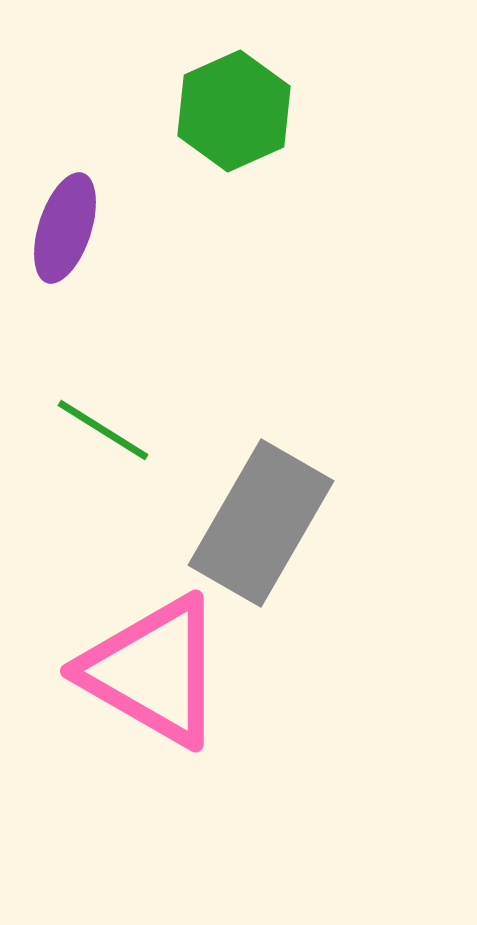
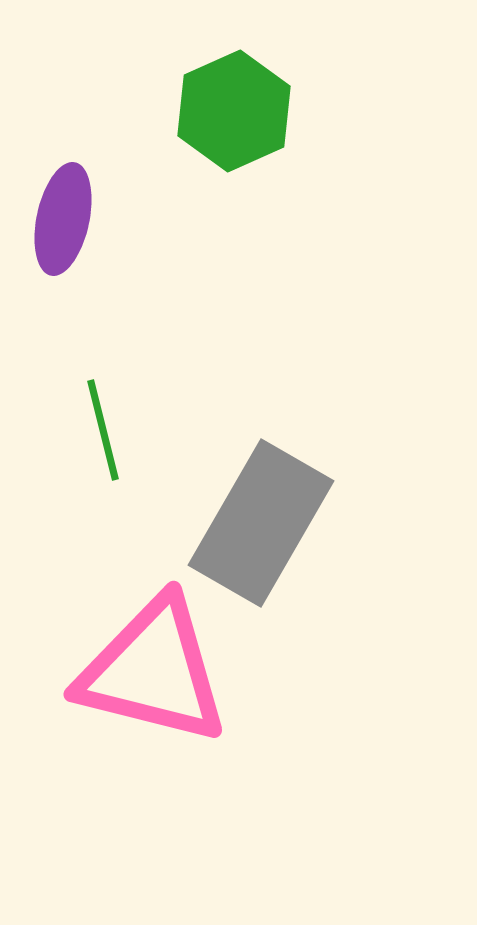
purple ellipse: moved 2 px left, 9 px up; rotated 6 degrees counterclockwise
green line: rotated 44 degrees clockwise
pink triangle: rotated 16 degrees counterclockwise
